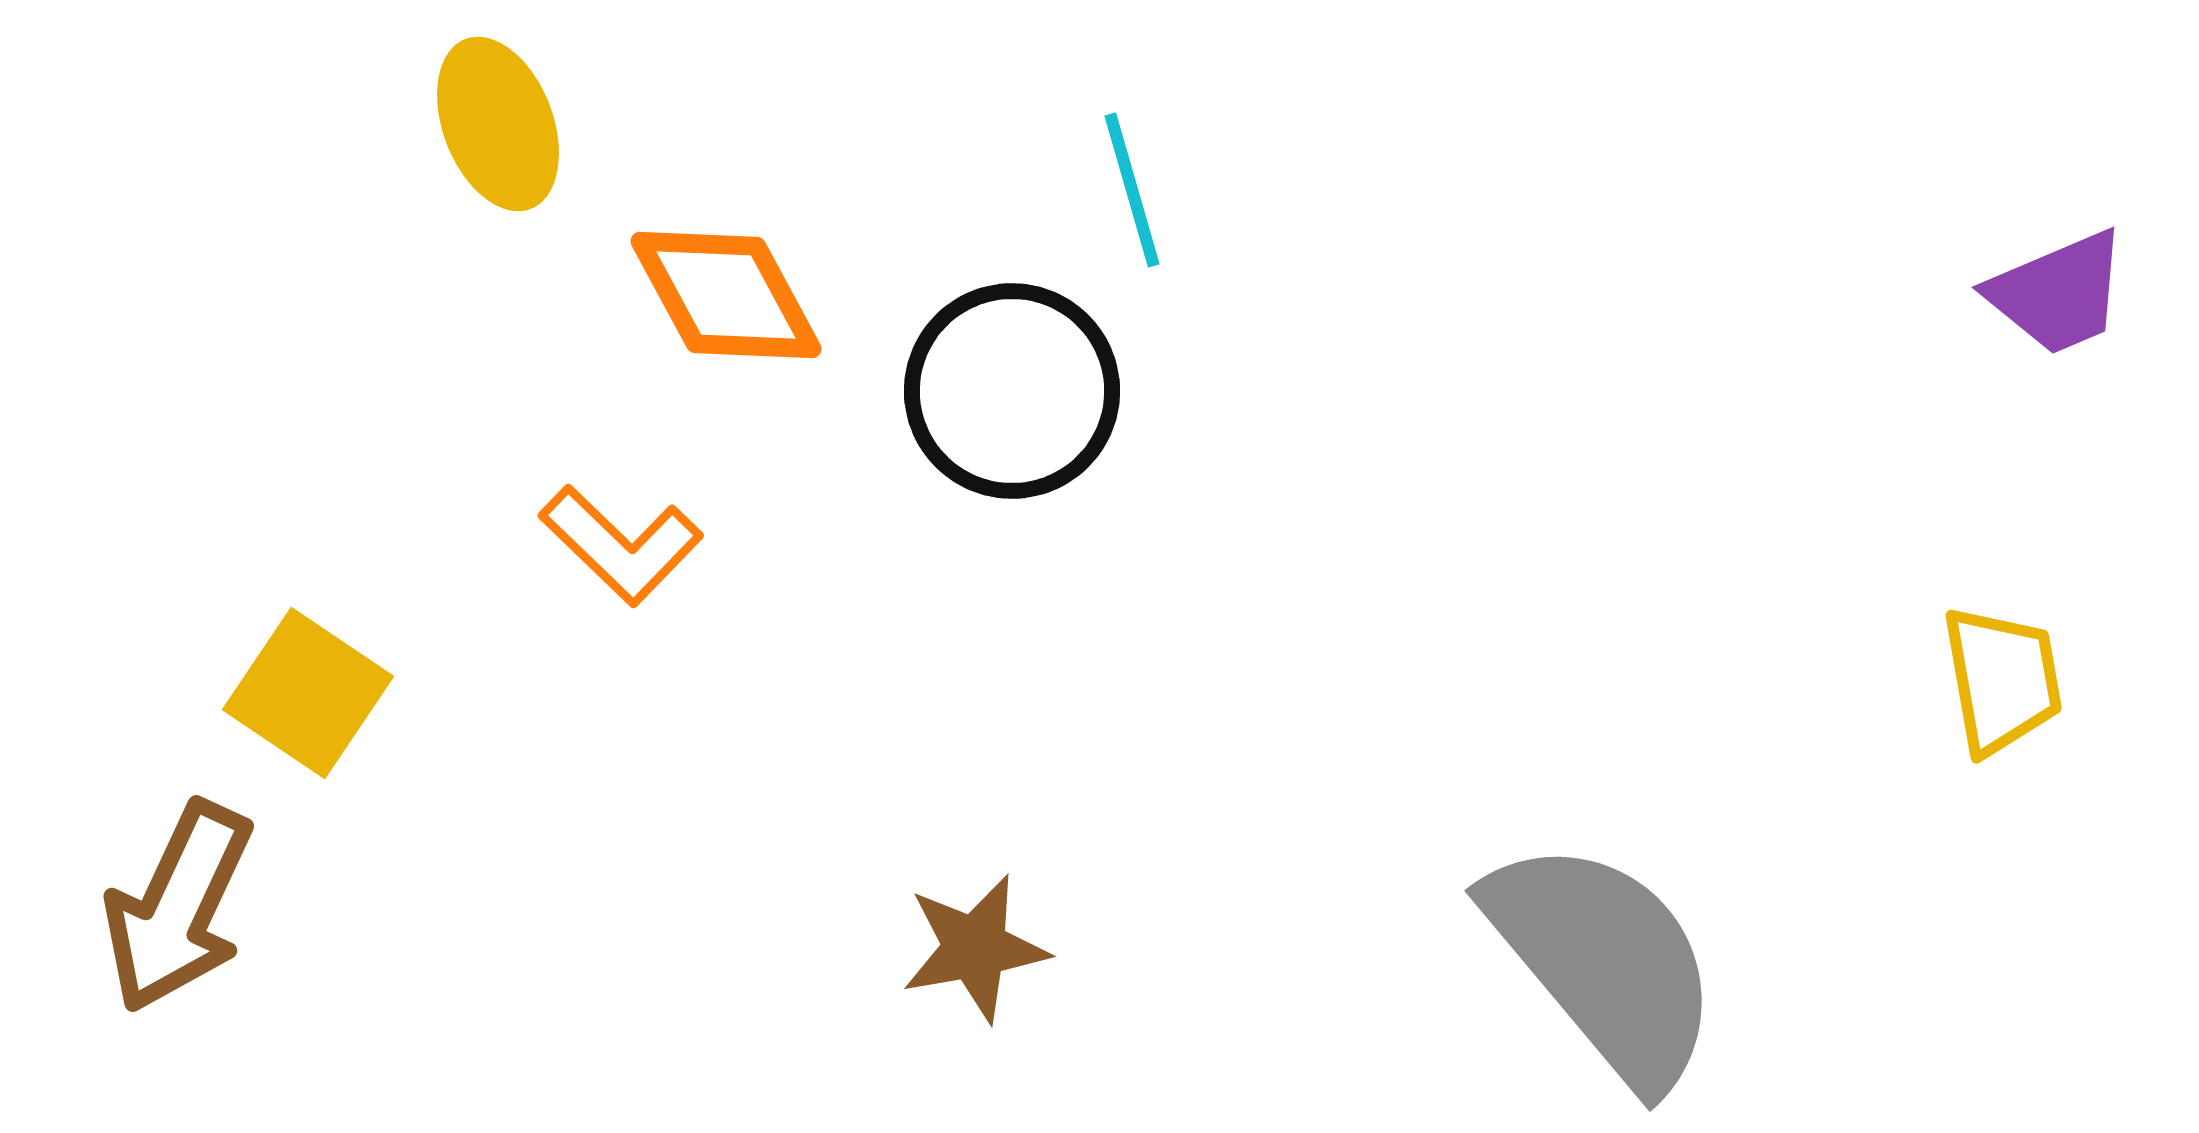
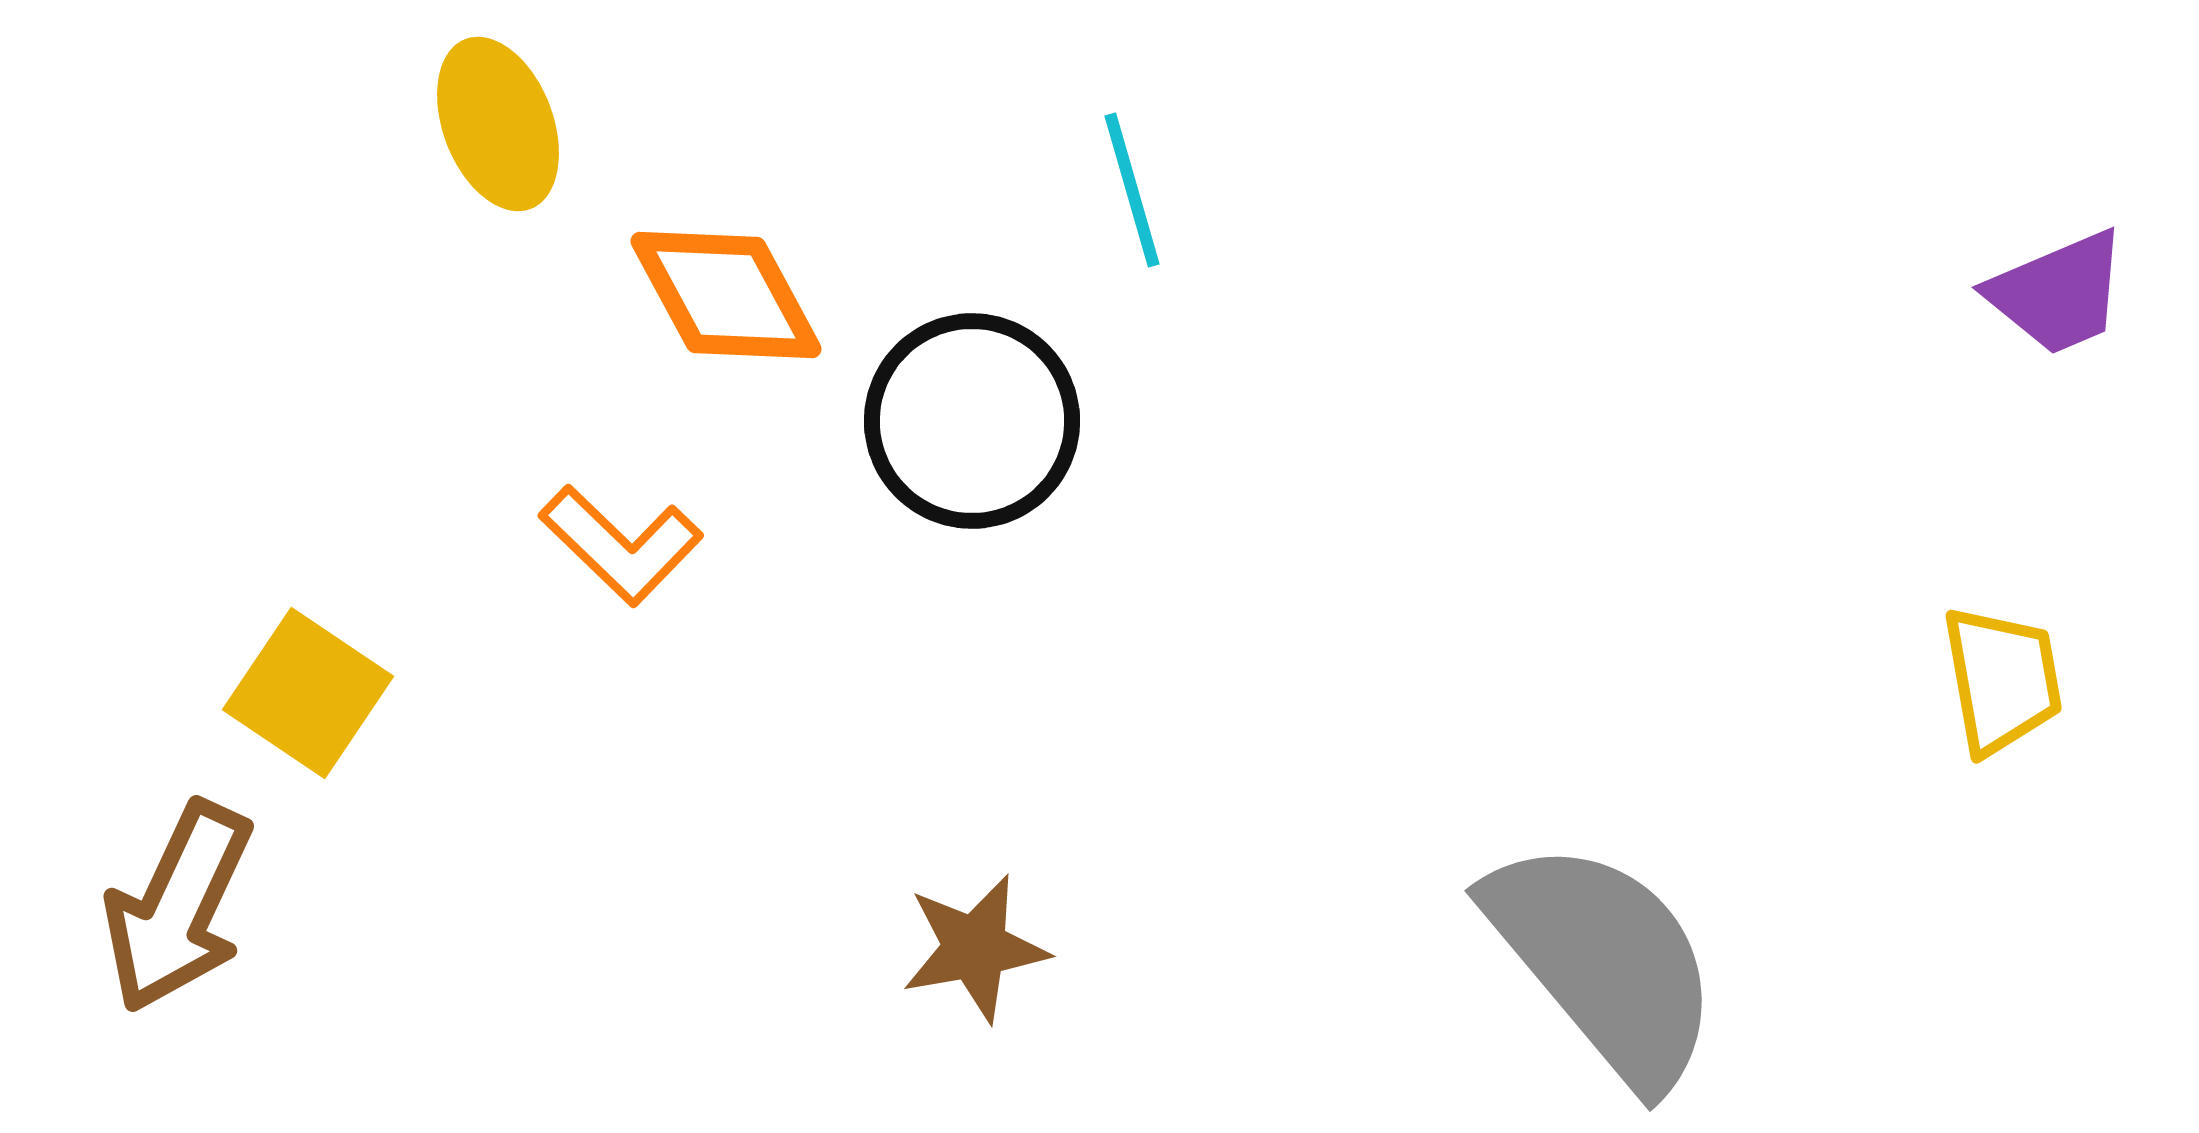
black circle: moved 40 px left, 30 px down
